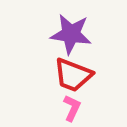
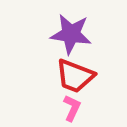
red trapezoid: moved 2 px right, 1 px down
